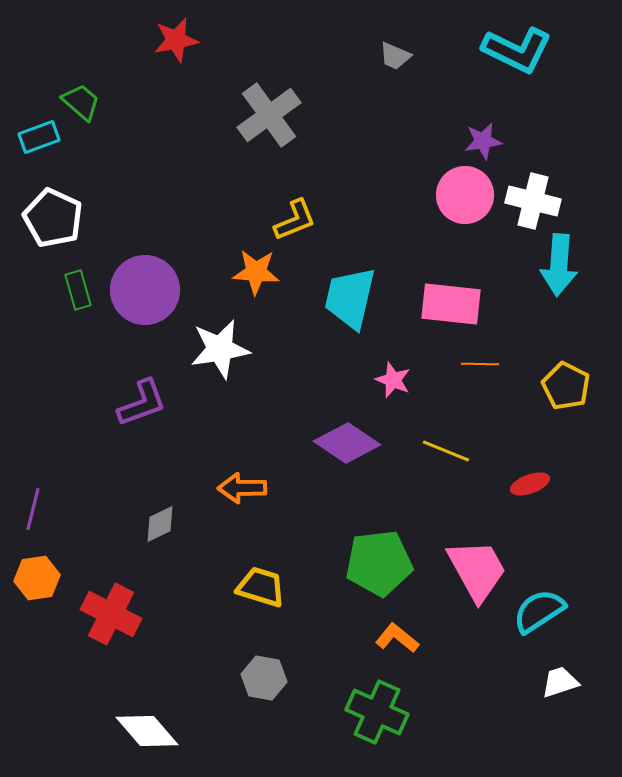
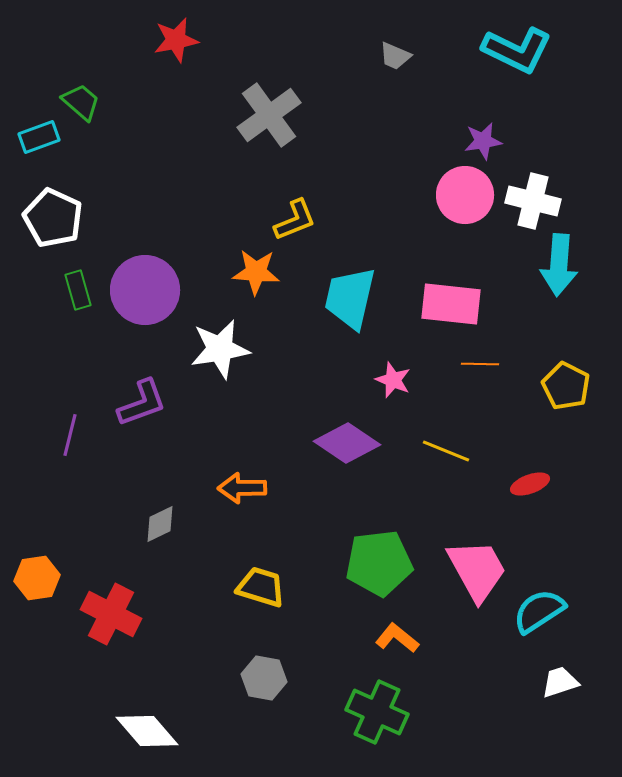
purple line: moved 37 px right, 74 px up
